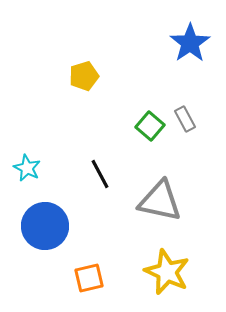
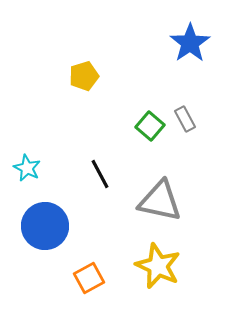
yellow star: moved 9 px left, 6 px up
orange square: rotated 16 degrees counterclockwise
